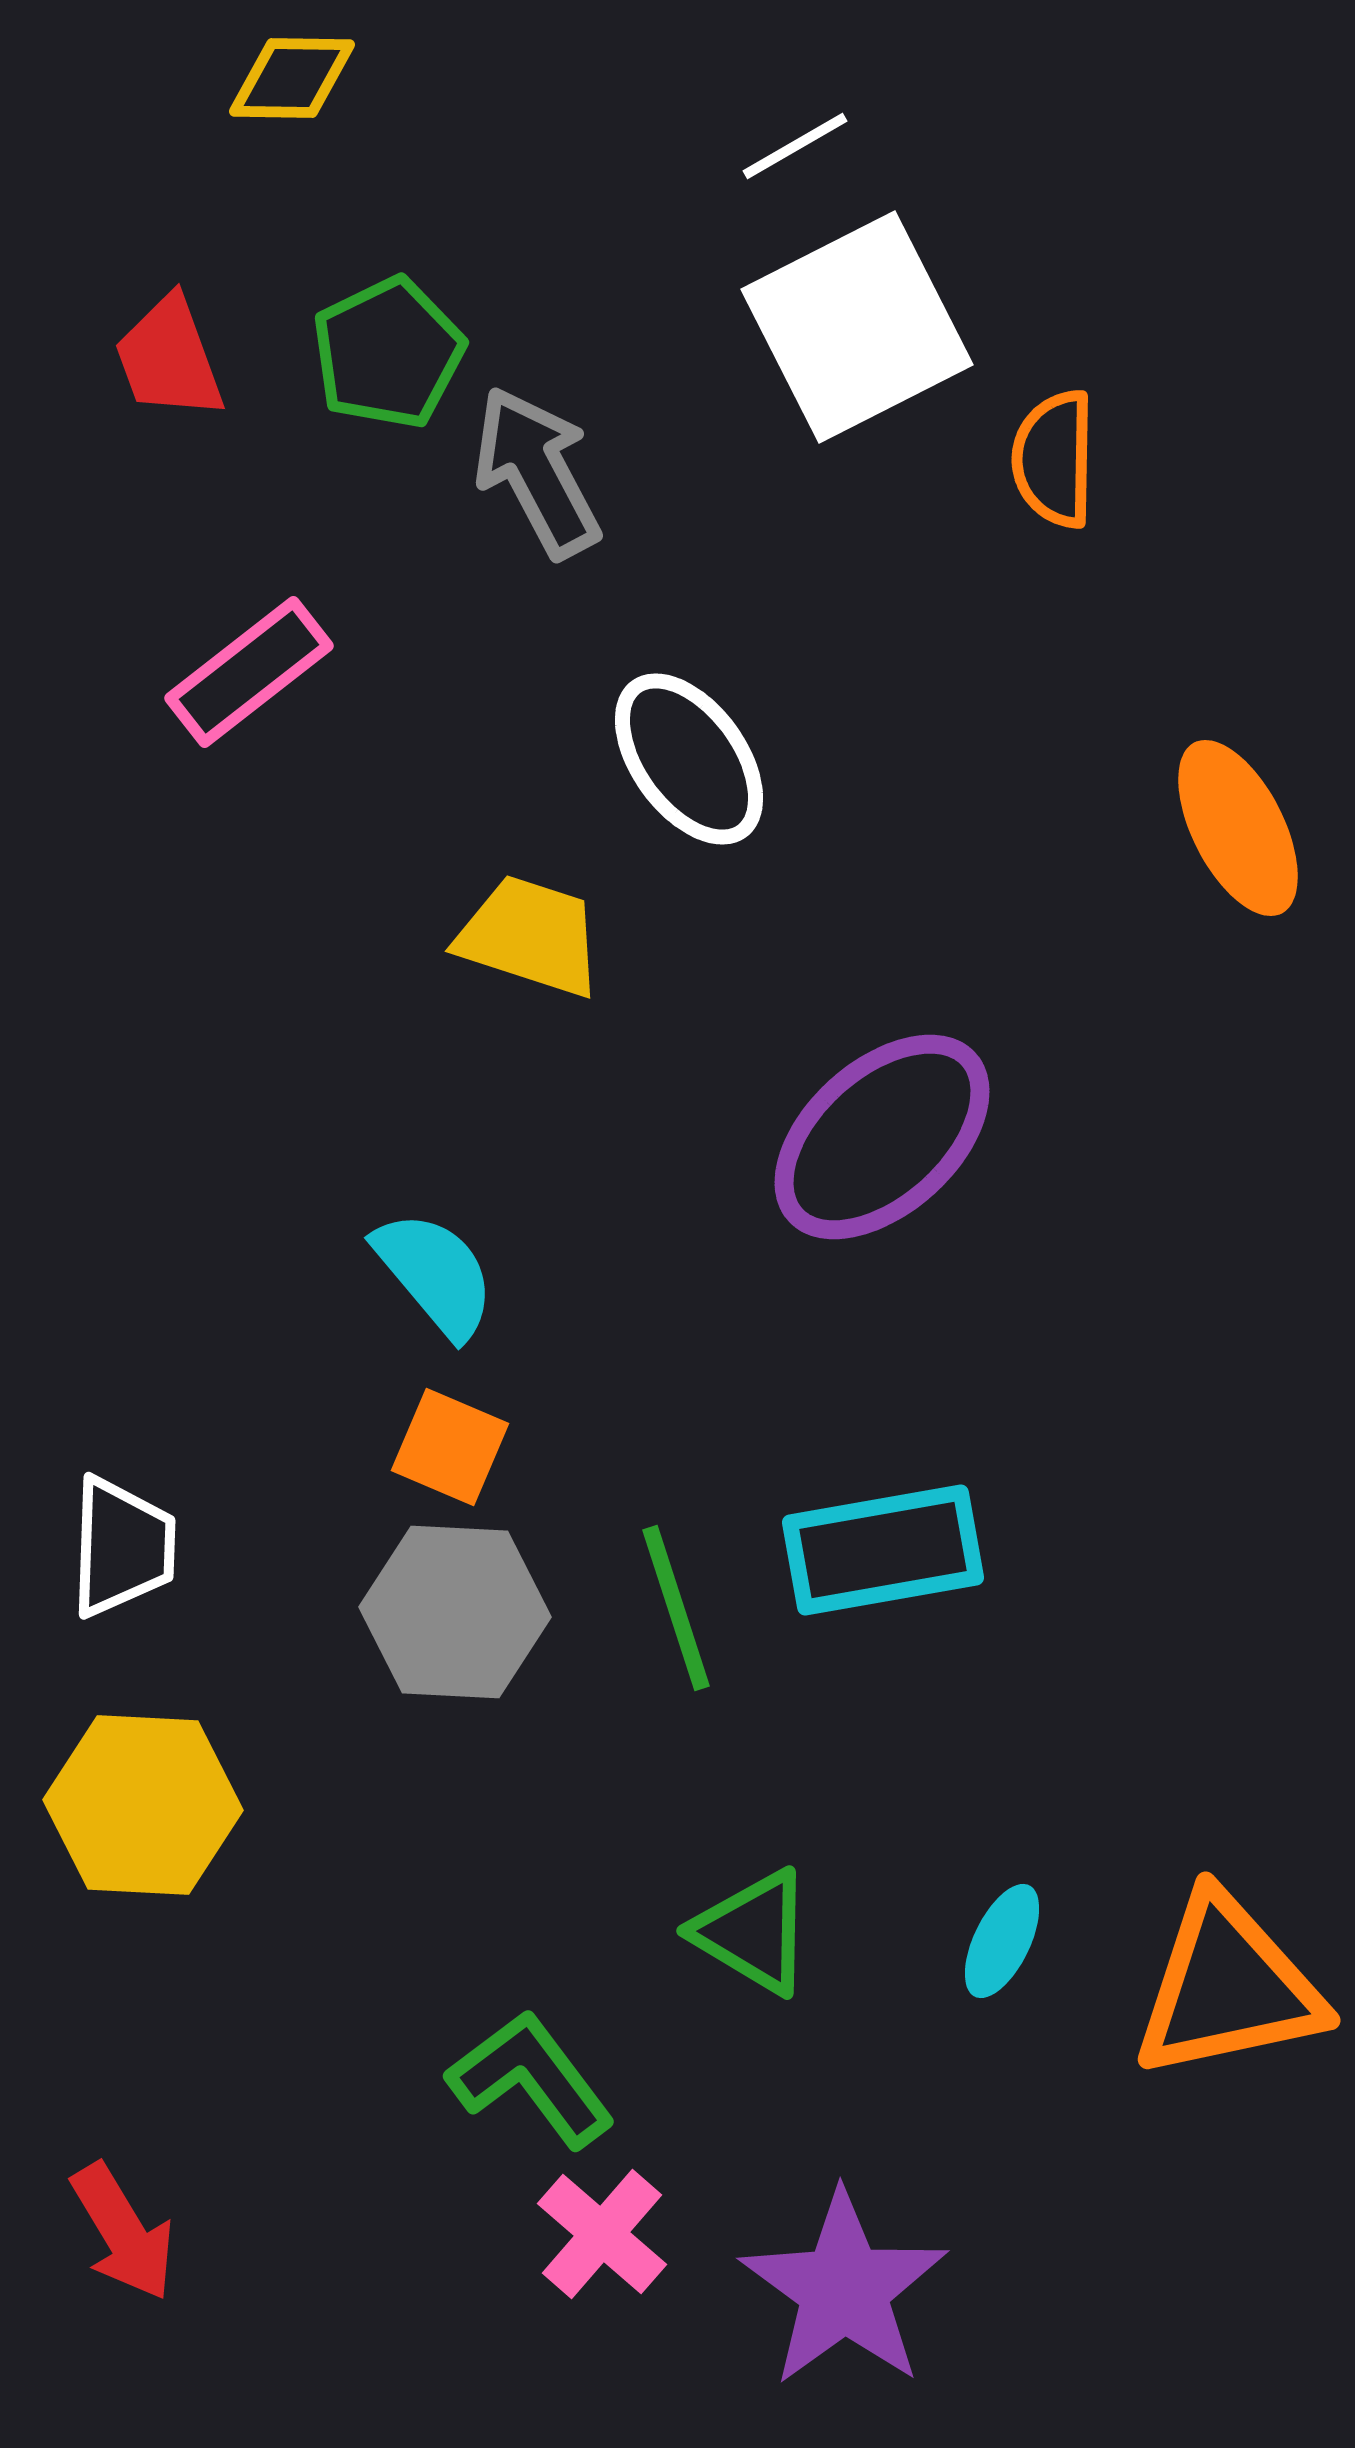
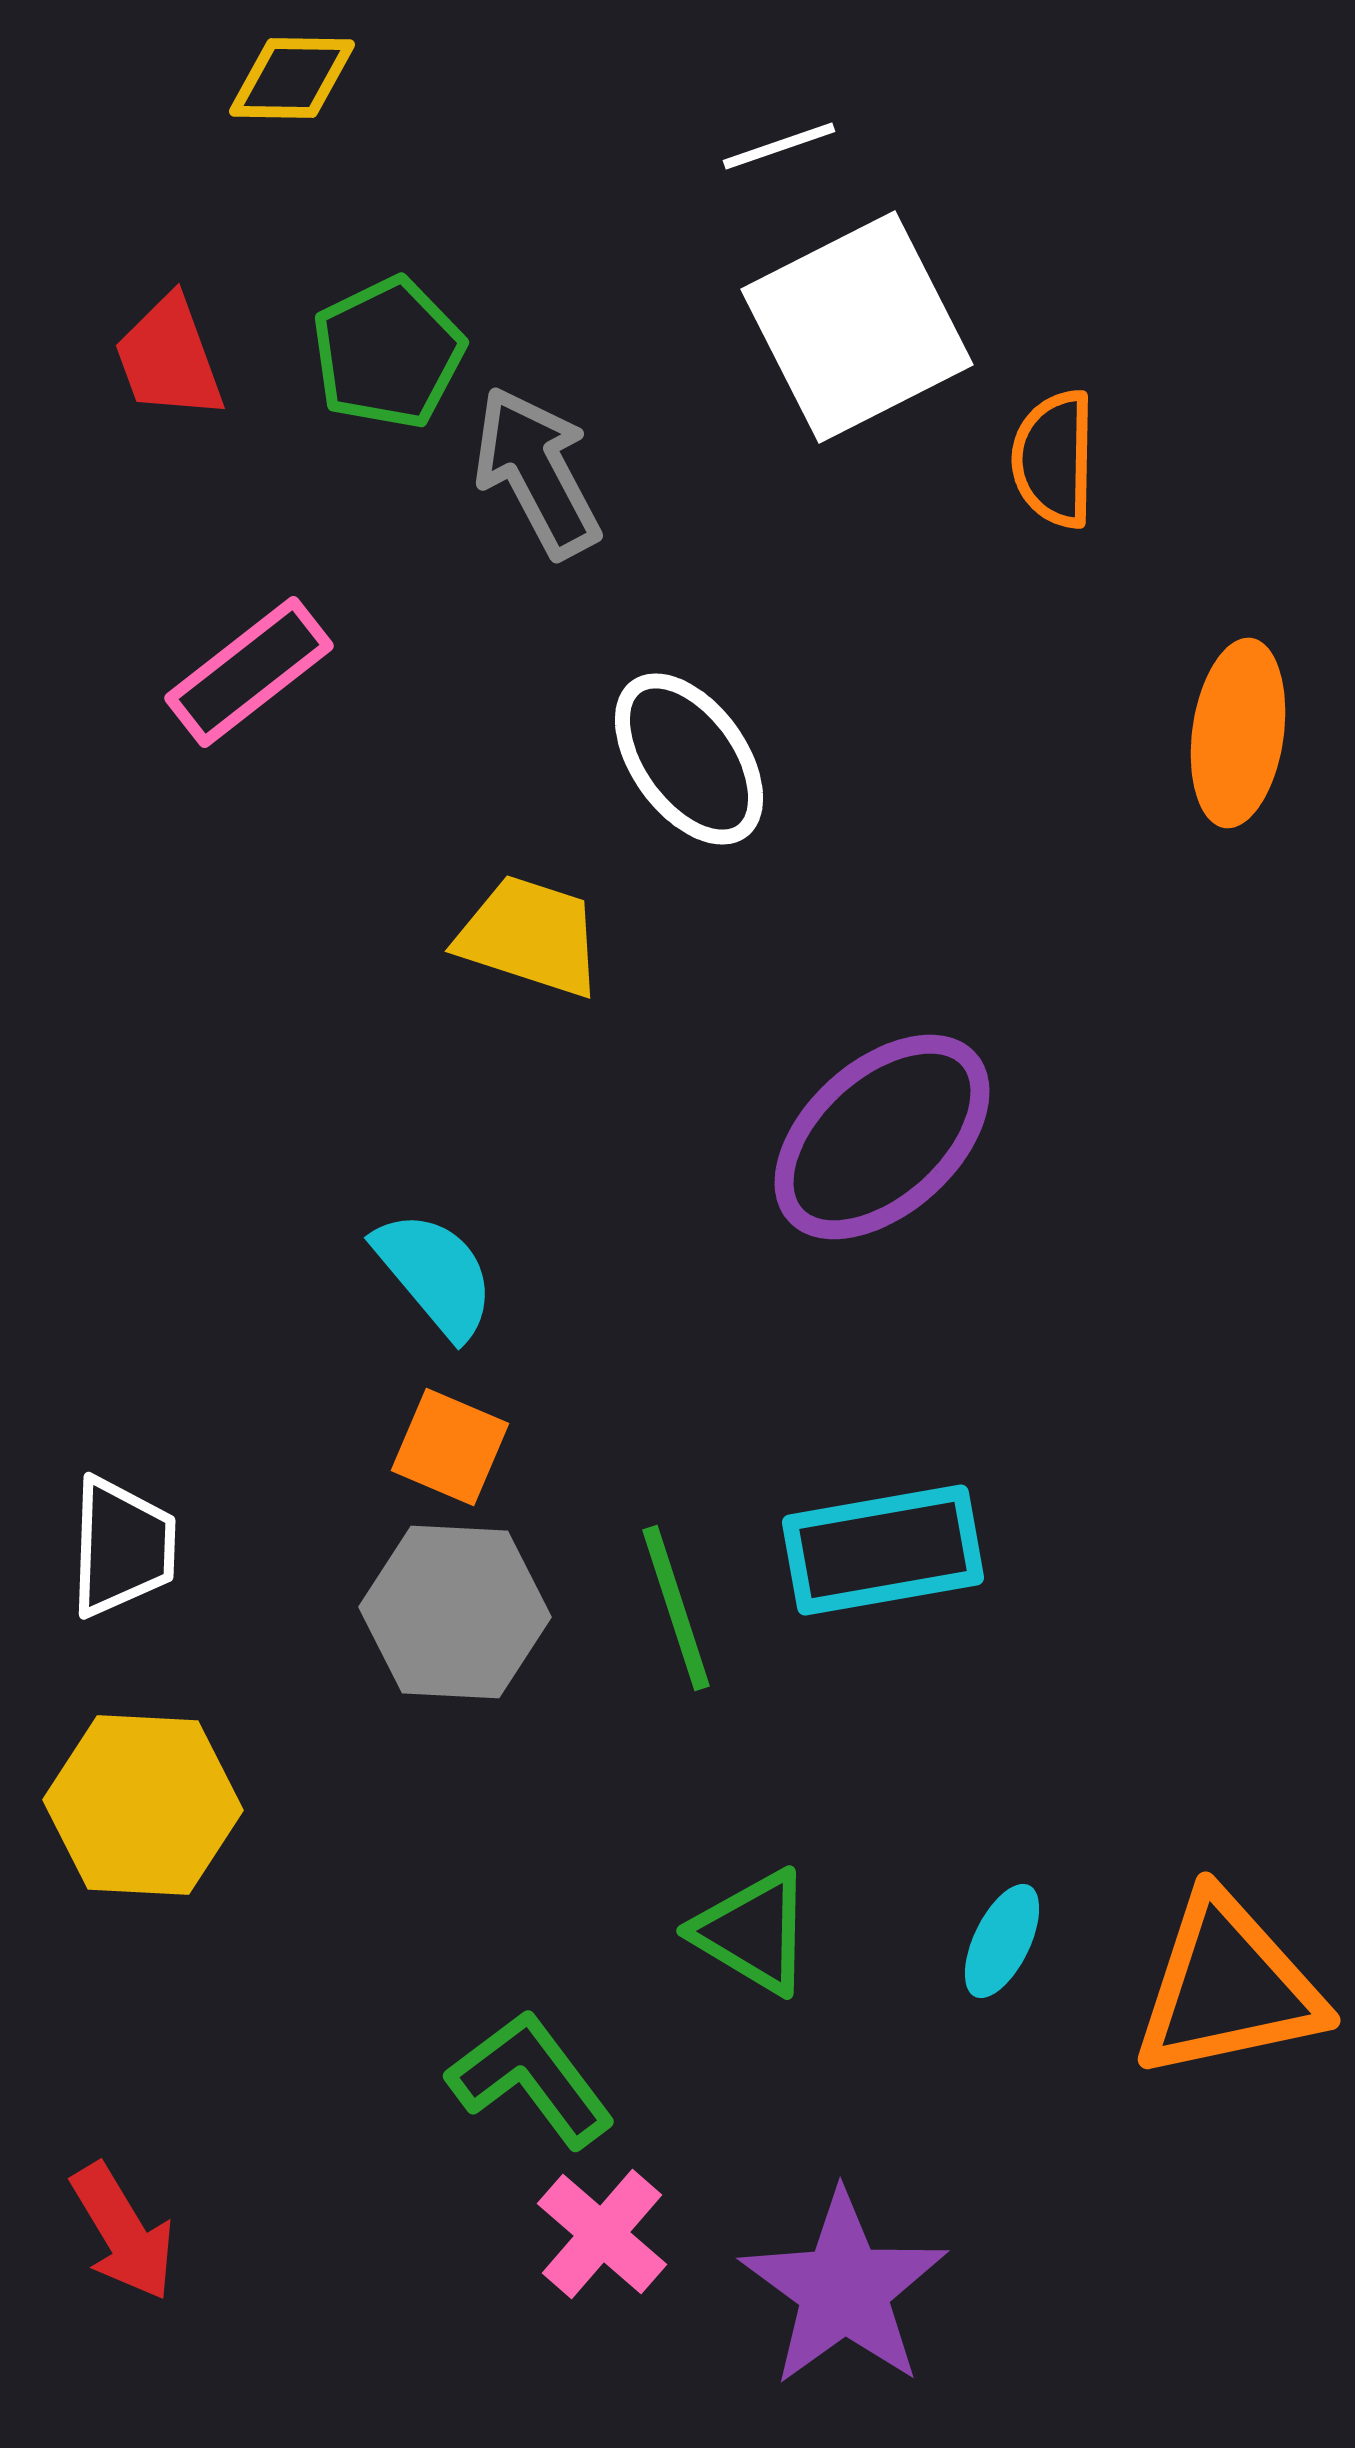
white line: moved 16 px left; rotated 11 degrees clockwise
orange ellipse: moved 95 px up; rotated 35 degrees clockwise
